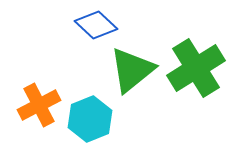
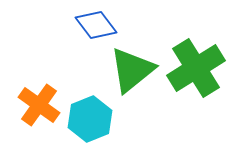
blue diamond: rotated 9 degrees clockwise
orange cross: rotated 27 degrees counterclockwise
